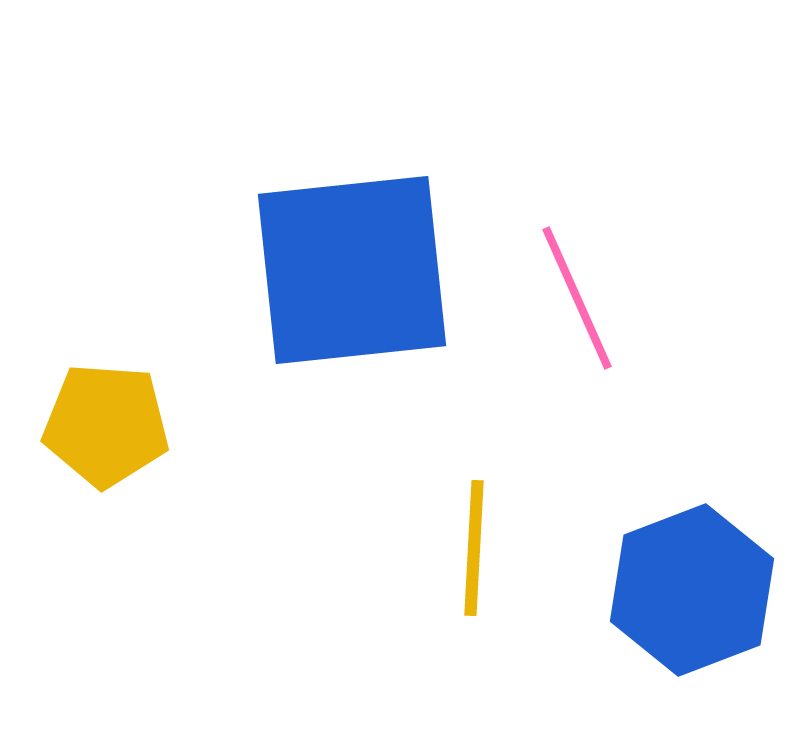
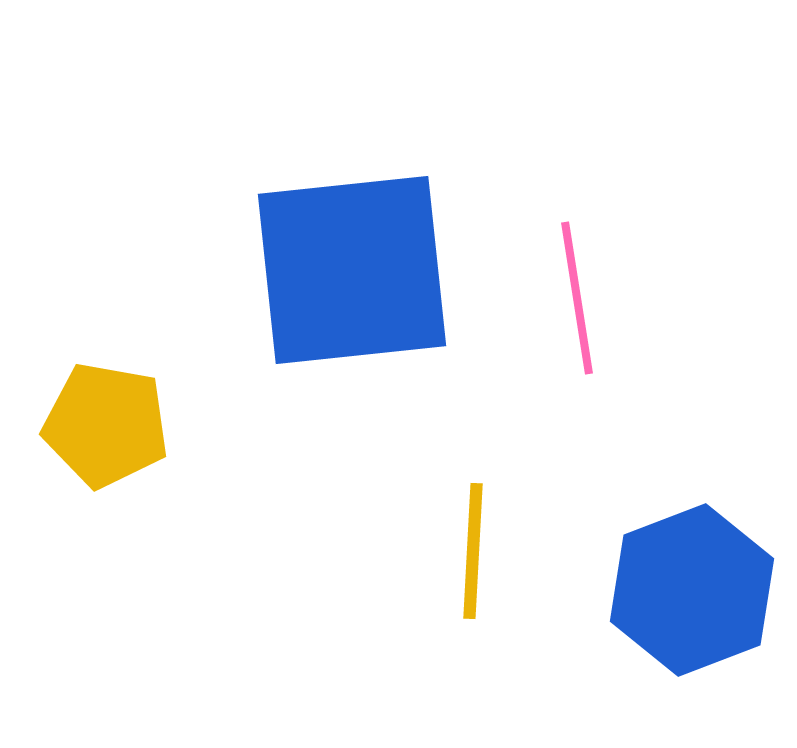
pink line: rotated 15 degrees clockwise
yellow pentagon: rotated 6 degrees clockwise
yellow line: moved 1 px left, 3 px down
